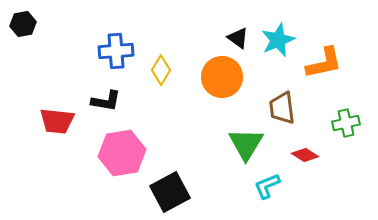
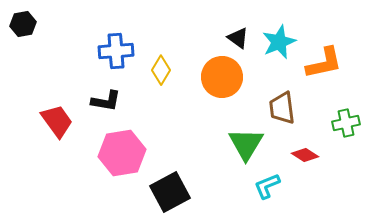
cyan star: moved 1 px right, 2 px down
red trapezoid: rotated 132 degrees counterclockwise
